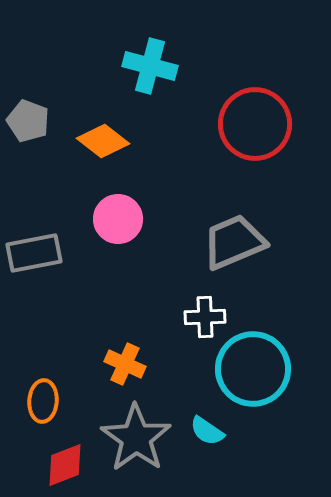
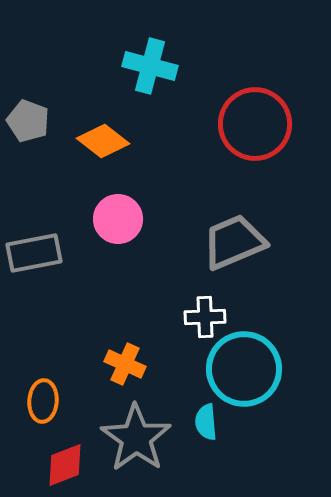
cyan circle: moved 9 px left
cyan semicircle: moved 1 px left, 9 px up; rotated 51 degrees clockwise
